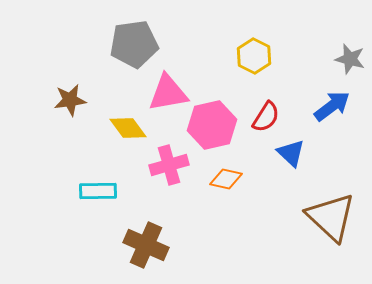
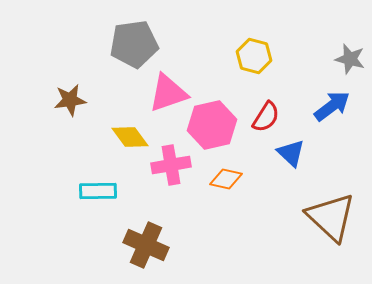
yellow hexagon: rotated 12 degrees counterclockwise
pink triangle: rotated 9 degrees counterclockwise
yellow diamond: moved 2 px right, 9 px down
pink cross: moved 2 px right; rotated 6 degrees clockwise
